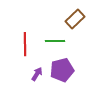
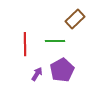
purple pentagon: rotated 15 degrees counterclockwise
